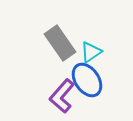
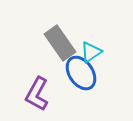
blue ellipse: moved 6 px left, 7 px up
purple L-shape: moved 25 px left, 2 px up; rotated 12 degrees counterclockwise
